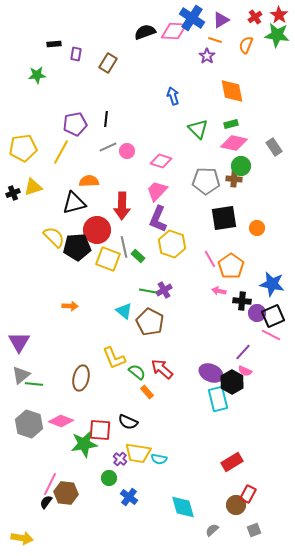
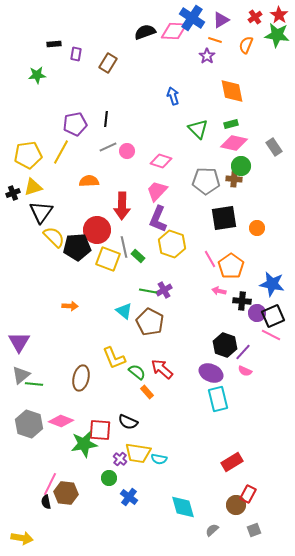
yellow pentagon at (23, 148): moved 5 px right, 7 px down
black triangle at (74, 203): moved 33 px left, 9 px down; rotated 40 degrees counterclockwise
black hexagon at (232, 382): moved 7 px left, 37 px up; rotated 10 degrees counterclockwise
black semicircle at (46, 502): rotated 48 degrees counterclockwise
